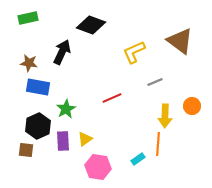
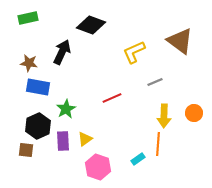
orange circle: moved 2 px right, 7 px down
yellow arrow: moved 1 px left
pink hexagon: rotated 10 degrees clockwise
